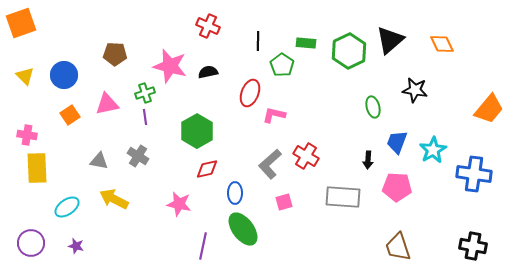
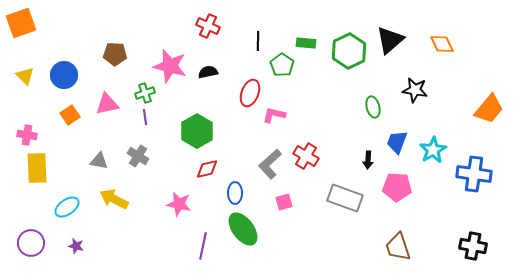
gray rectangle at (343, 197): moved 2 px right, 1 px down; rotated 16 degrees clockwise
